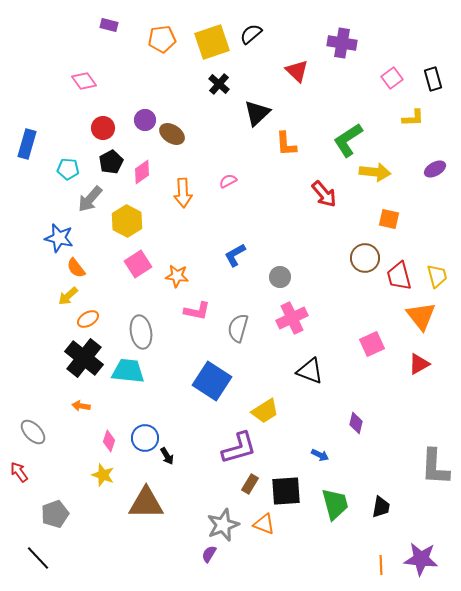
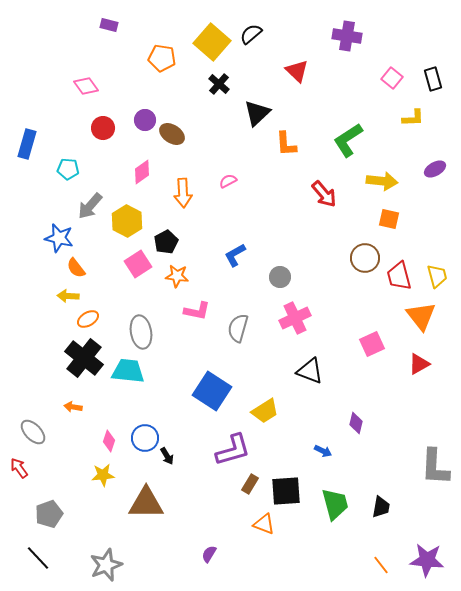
orange pentagon at (162, 39): moved 19 px down; rotated 16 degrees clockwise
yellow square at (212, 42): rotated 30 degrees counterclockwise
purple cross at (342, 43): moved 5 px right, 7 px up
pink square at (392, 78): rotated 15 degrees counterclockwise
pink diamond at (84, 81): moved 2 px right, 5 px down
black pentagon at (111, 162): moved 55 px right, 80 px down
yellow arrow at (375, 172): moved 7 px right, 9 px down
gray arrow at (90, 199): moved 7 px down
yellow arrow at (68, 296): rotated 45 degrees clockwise
pink cross at (292, 318): moved 3 px right
blue square at (212, 381): moved 10 px down
orange arrow at (81, 406): moved 8 px left, 1 px down
purple L-shape at (239, 448): moved 6 px left, 2 px down
blue arrow at (320, 455): moved 3 px right, 4 px up
red arrow at (19, 472): moved 4 px up
yellow star at (103, 475): rotated 25 degrees counterclockwise
gray pentagon at (55, 514): moved 6 px left
gray star at (223, 525): moved 117 px left, 40 px down
purple star at (421, 559): moved 6 px right, 1 px down
orange line at (381, 565): rotated 36 degrees counterclockwise
